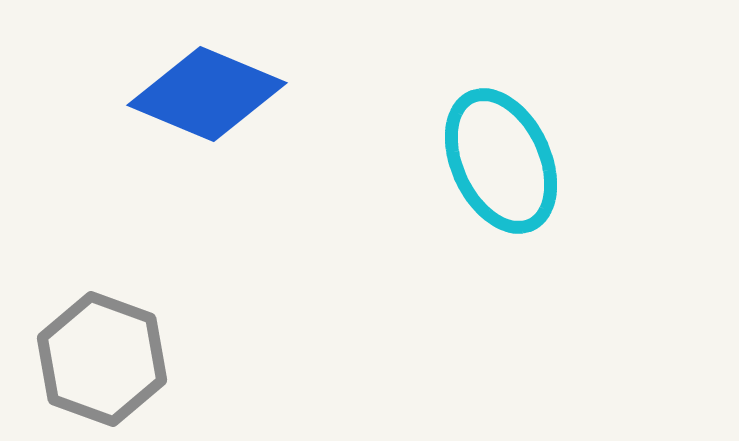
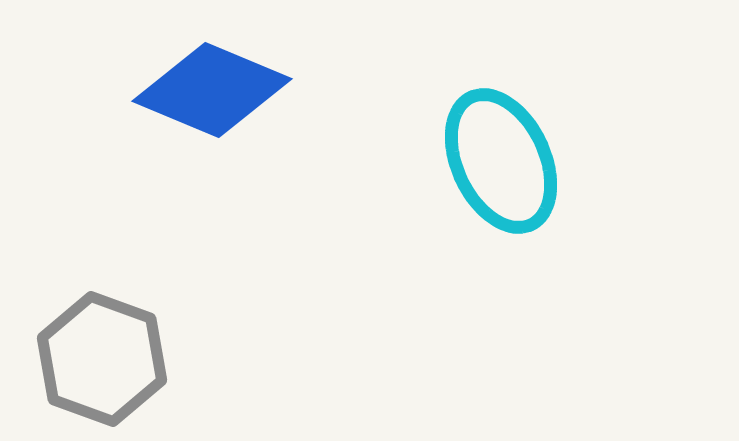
blue diamond: moved 5 px right, 4 px up
